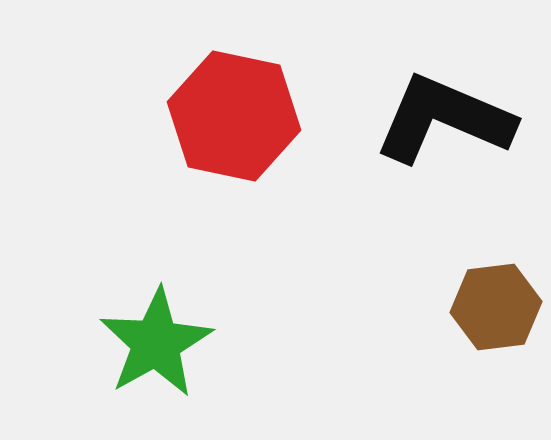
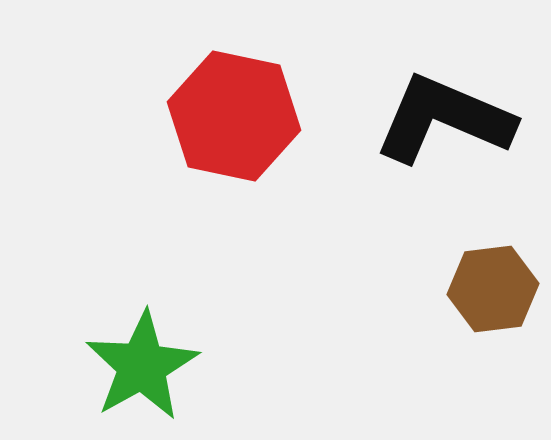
brown hexagon: moved 3 px left, 18 px up
green star: moved 14 px left, 23 px down
